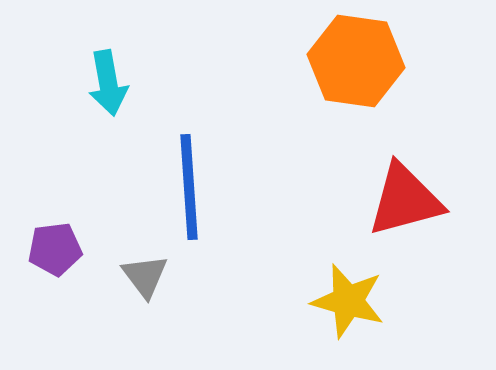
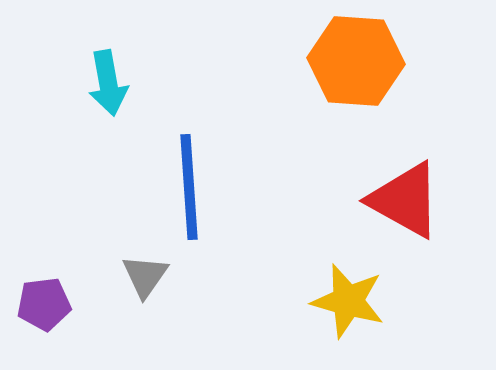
orange hexagon: rotated 4 degrees counterclockwise
red triangle: rotated 44 degrees clockwise
purple pentagon: moved 11 px left, 55 px down
gray triangle: rotated 12 degrees clockwise
